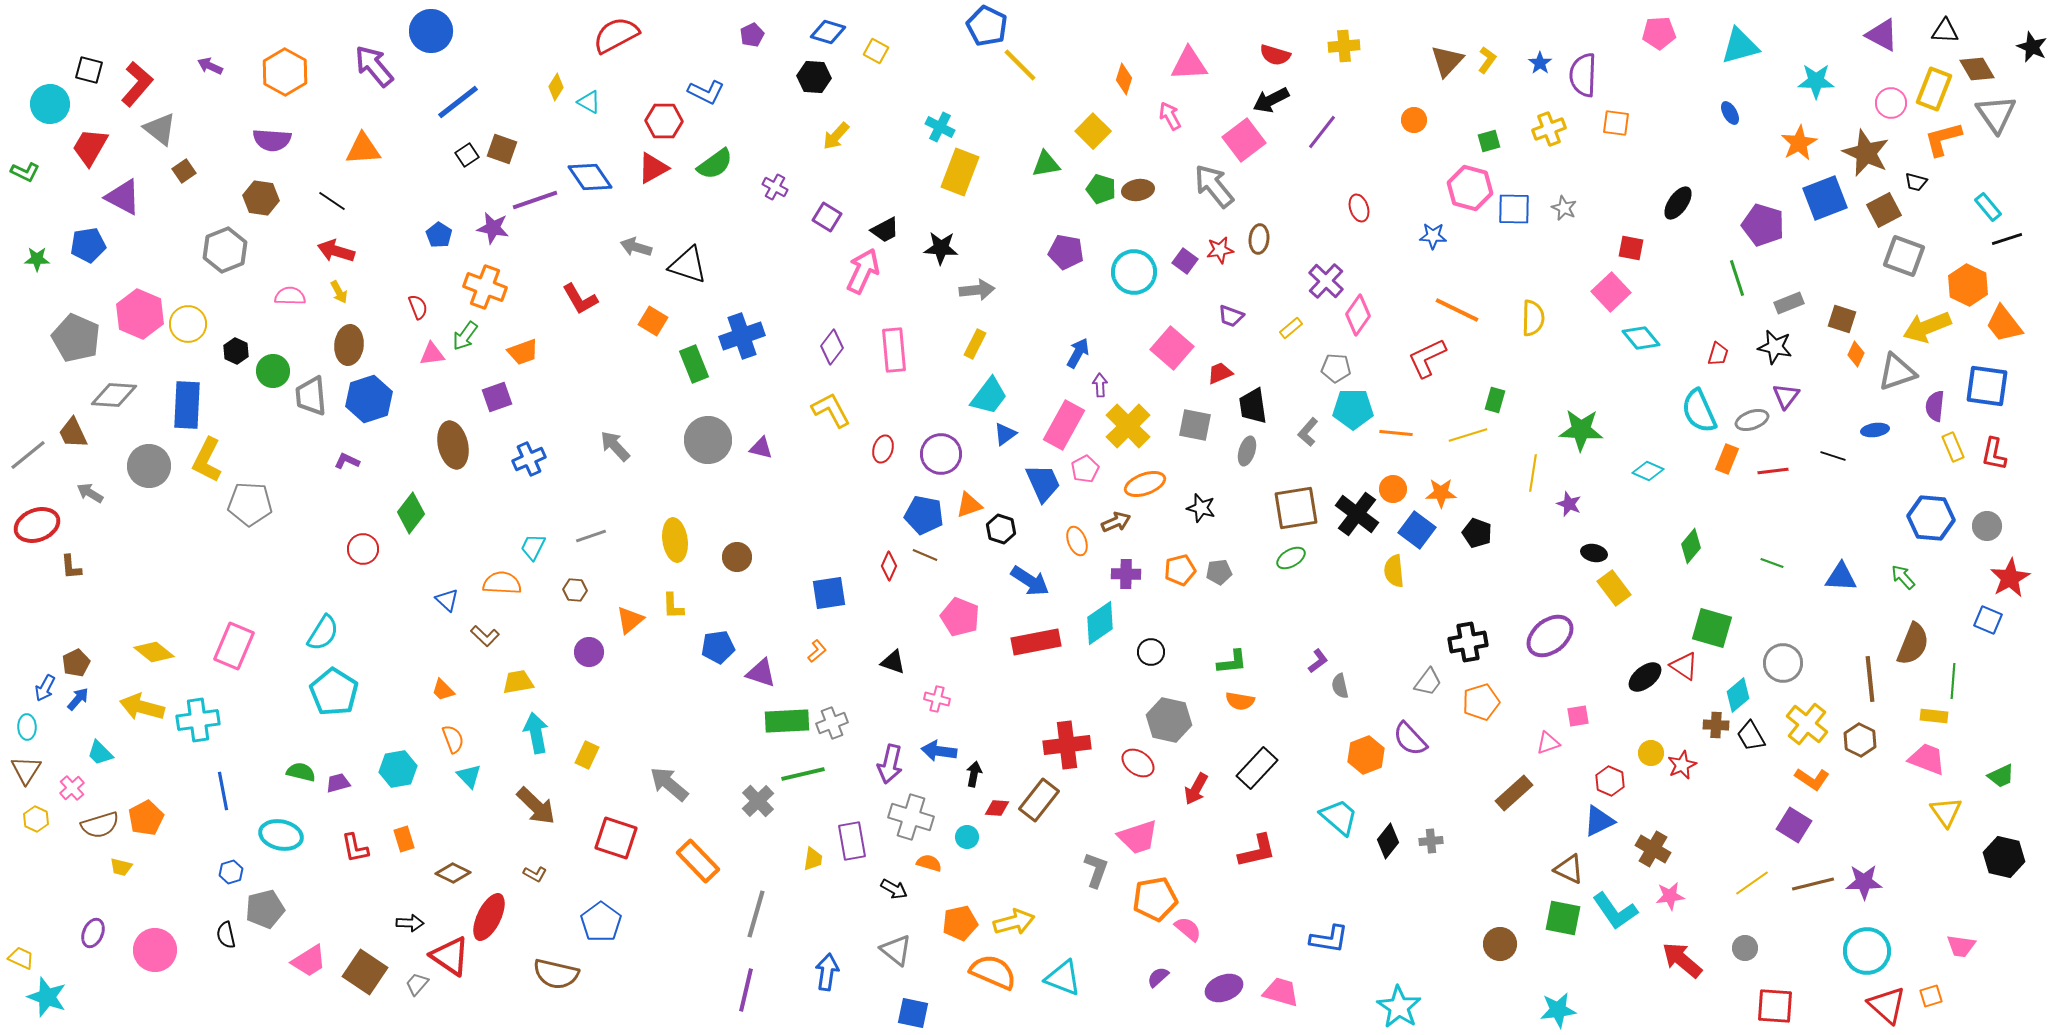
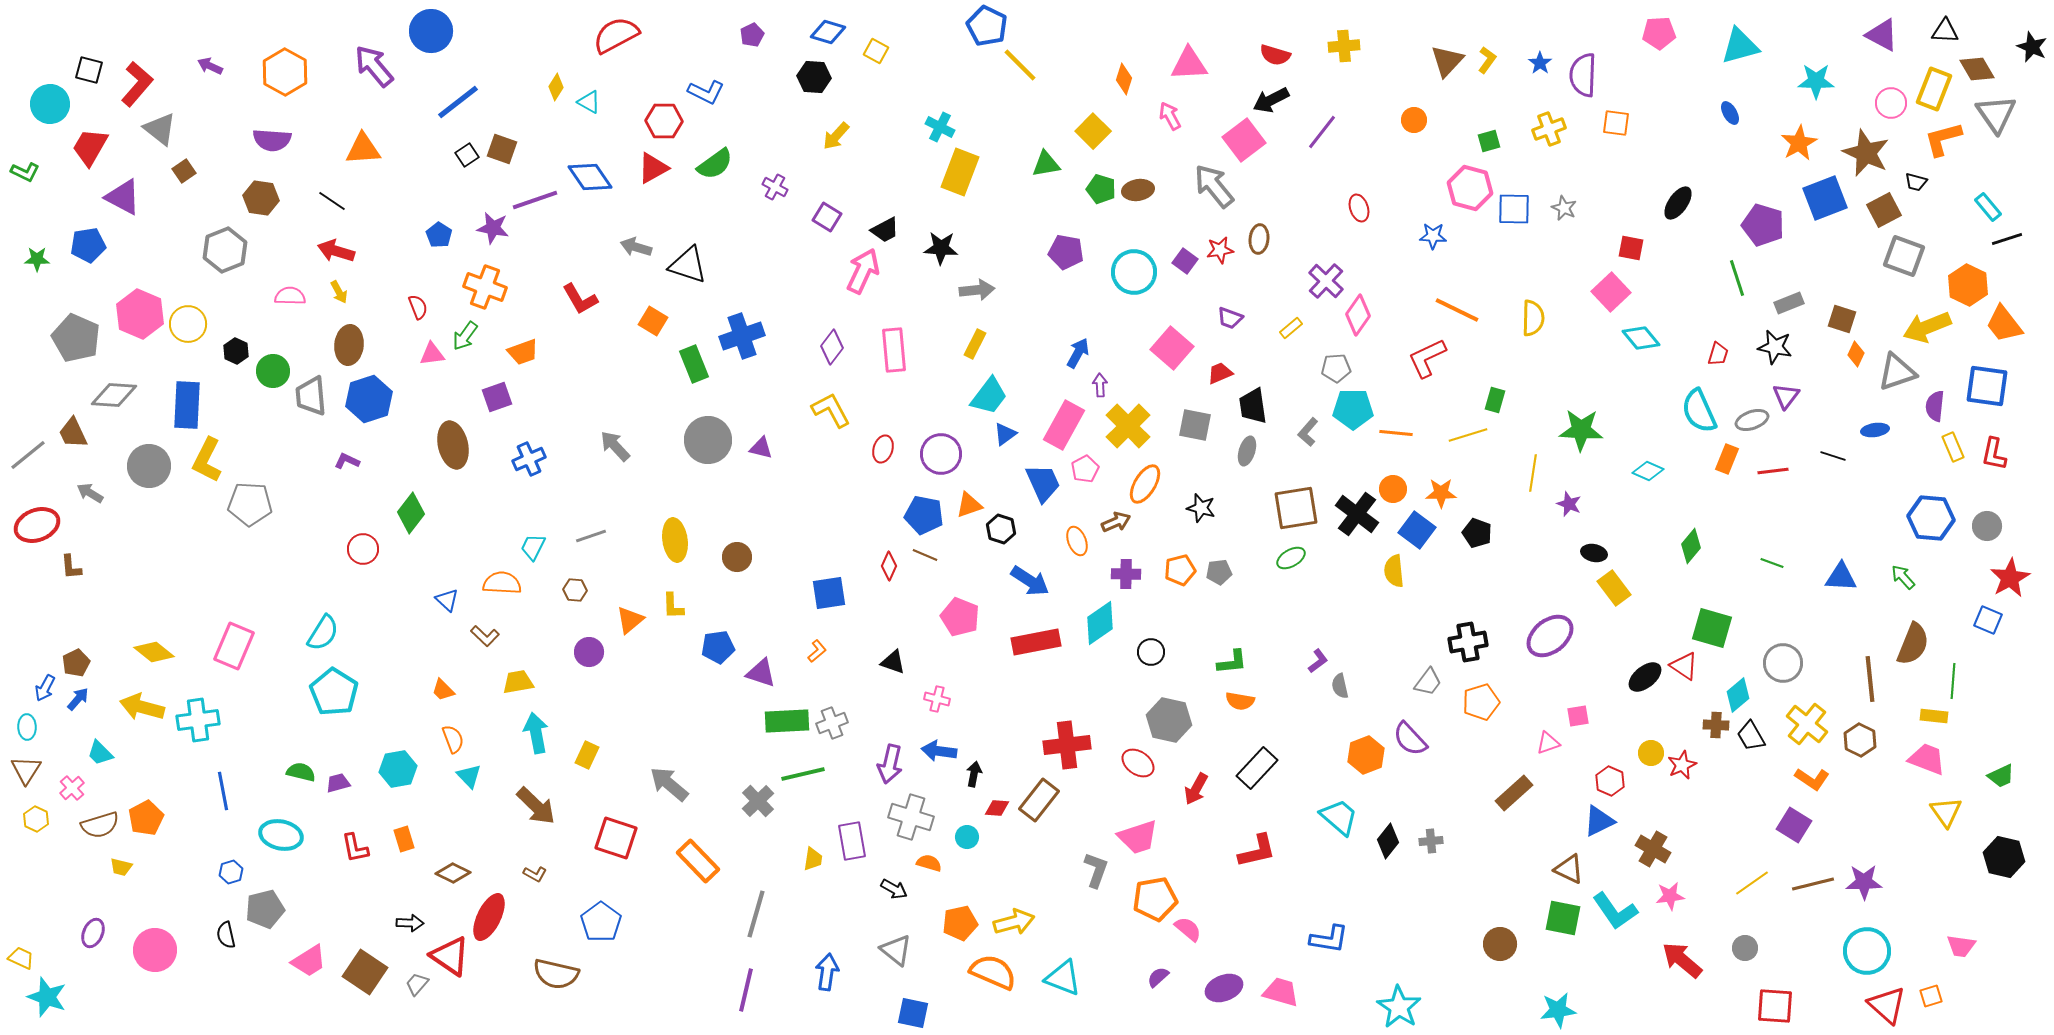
purple trapezoid at (1231, 316): moved 1 px left, 2 px down
gray pentagon at (1336, 368): rotated 8 degrees counterclockwise
orange ellipse at (1145, 484): rotated 39 degrees counterclockwise
